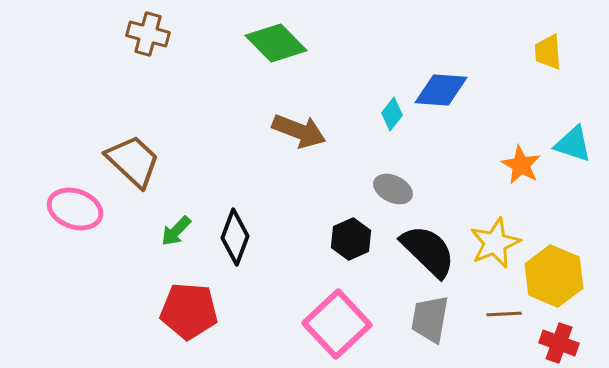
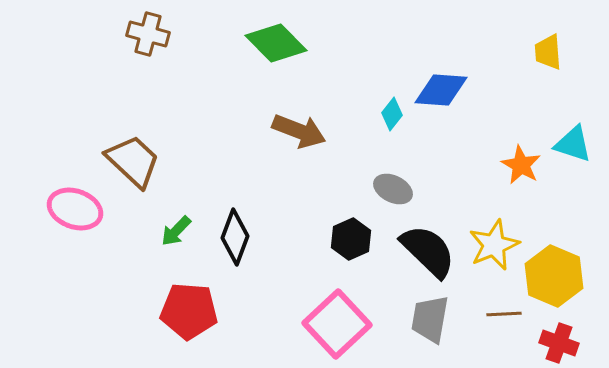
yellow star: moved 1 px left, 2 px down
